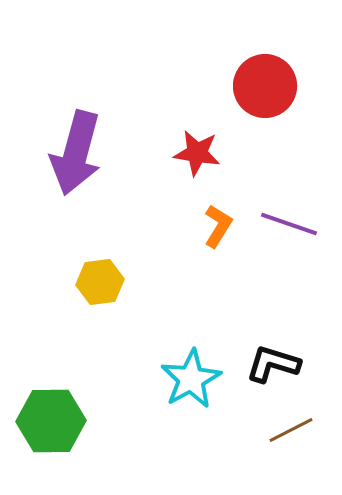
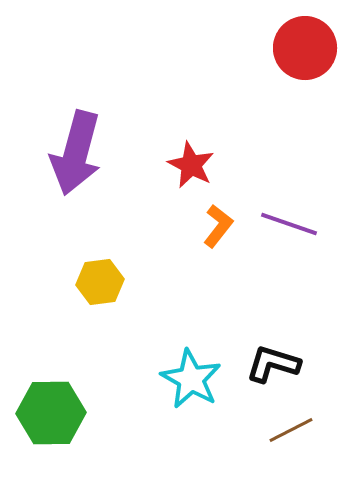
red circle: moved 40 px right, 38 px up
red star: moved 6 px left, 12 px down; rotated 18 degrees clockwise
orange L-shape: rotated 6 degrees clockwise
cyan star: rotated 14 degrees counterclockwise
green hexagon: moved 8 px up
